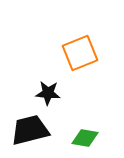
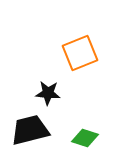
green diamond: rotated 8 degrees clockwise
